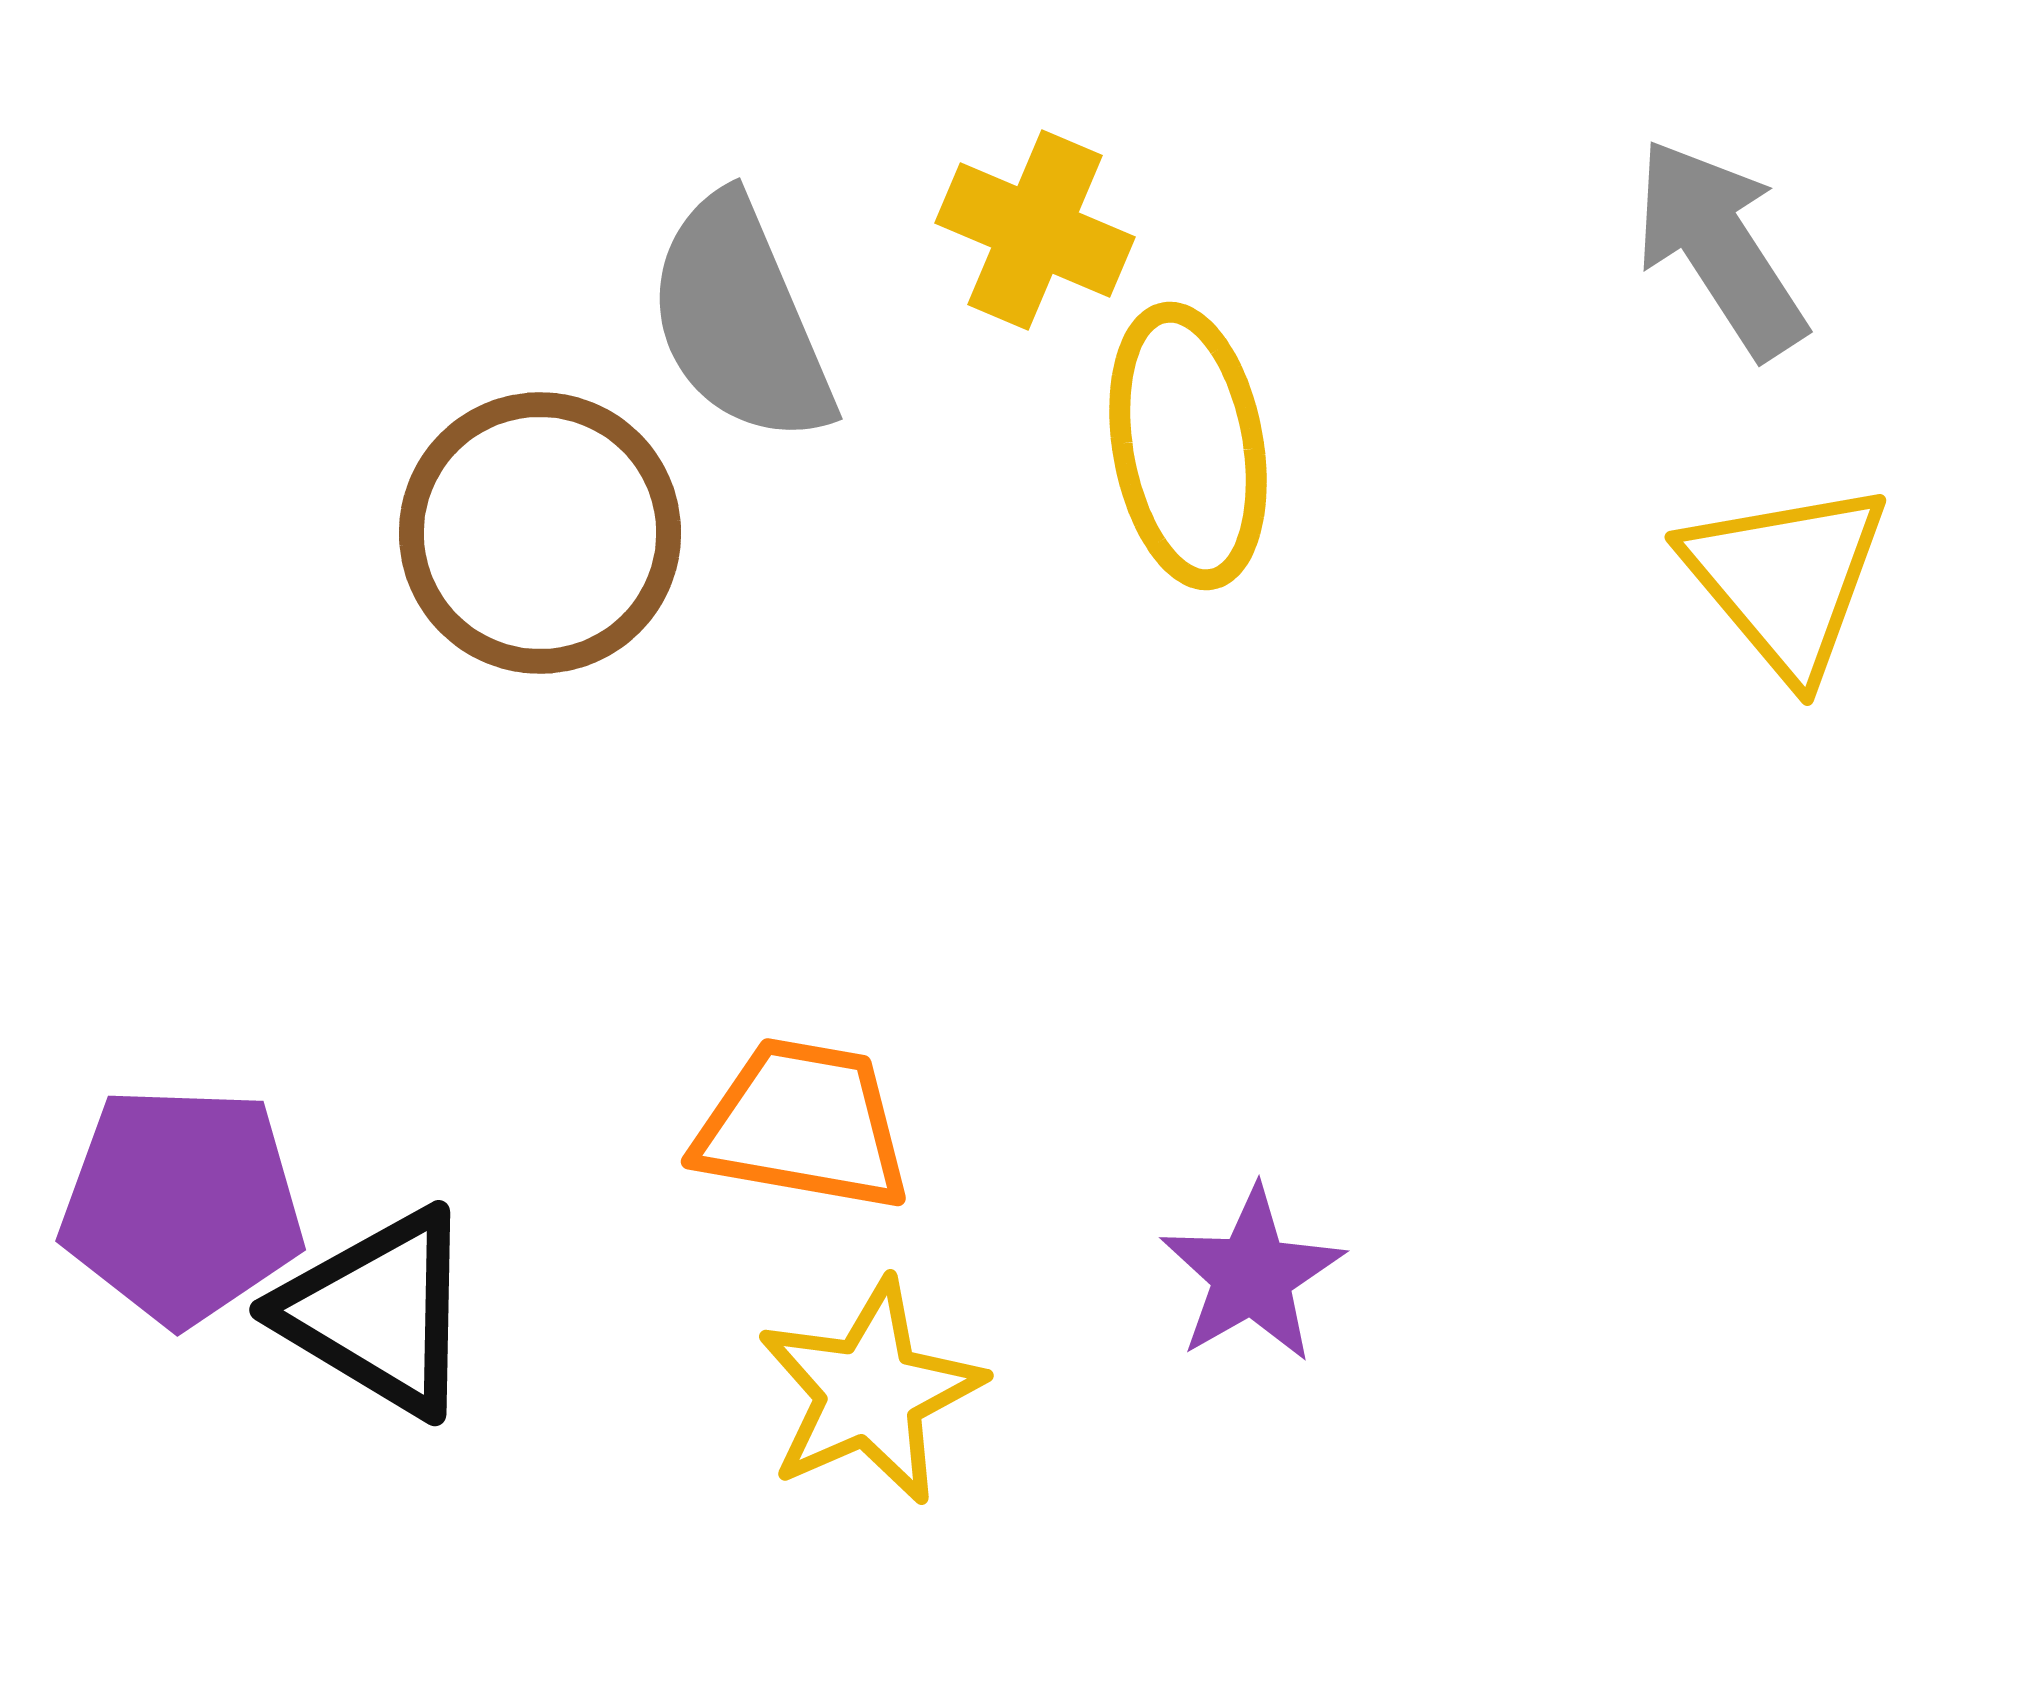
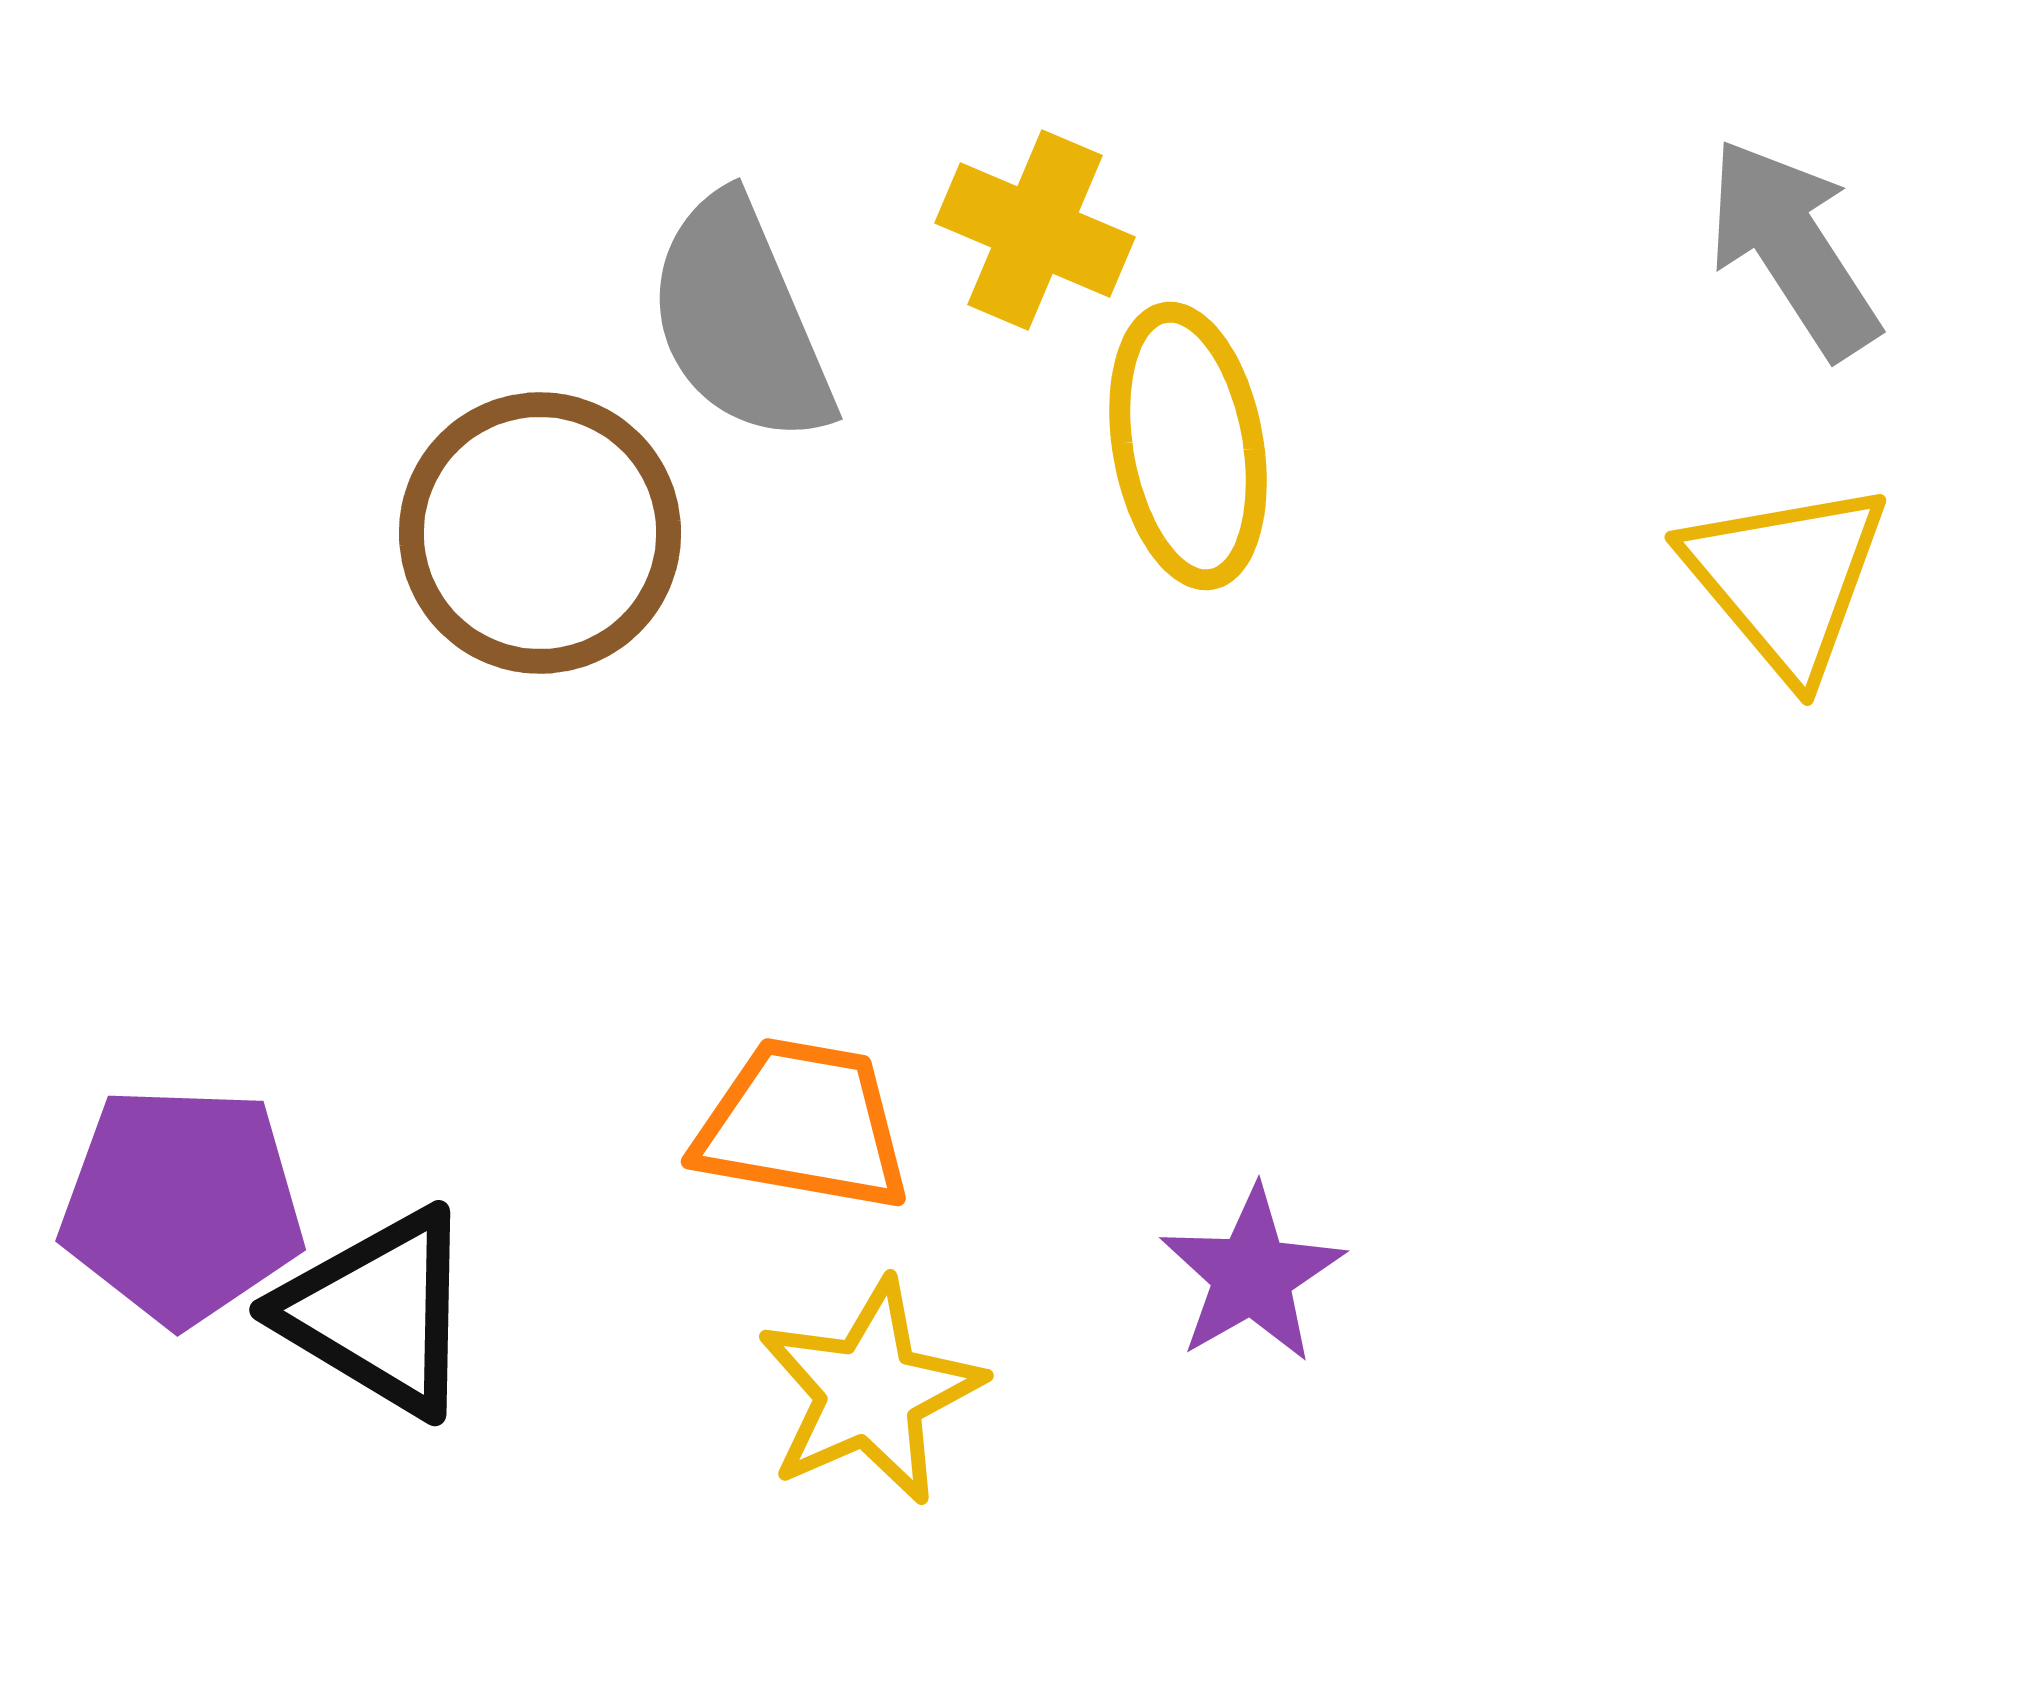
gray arrow: moved 73 px right
